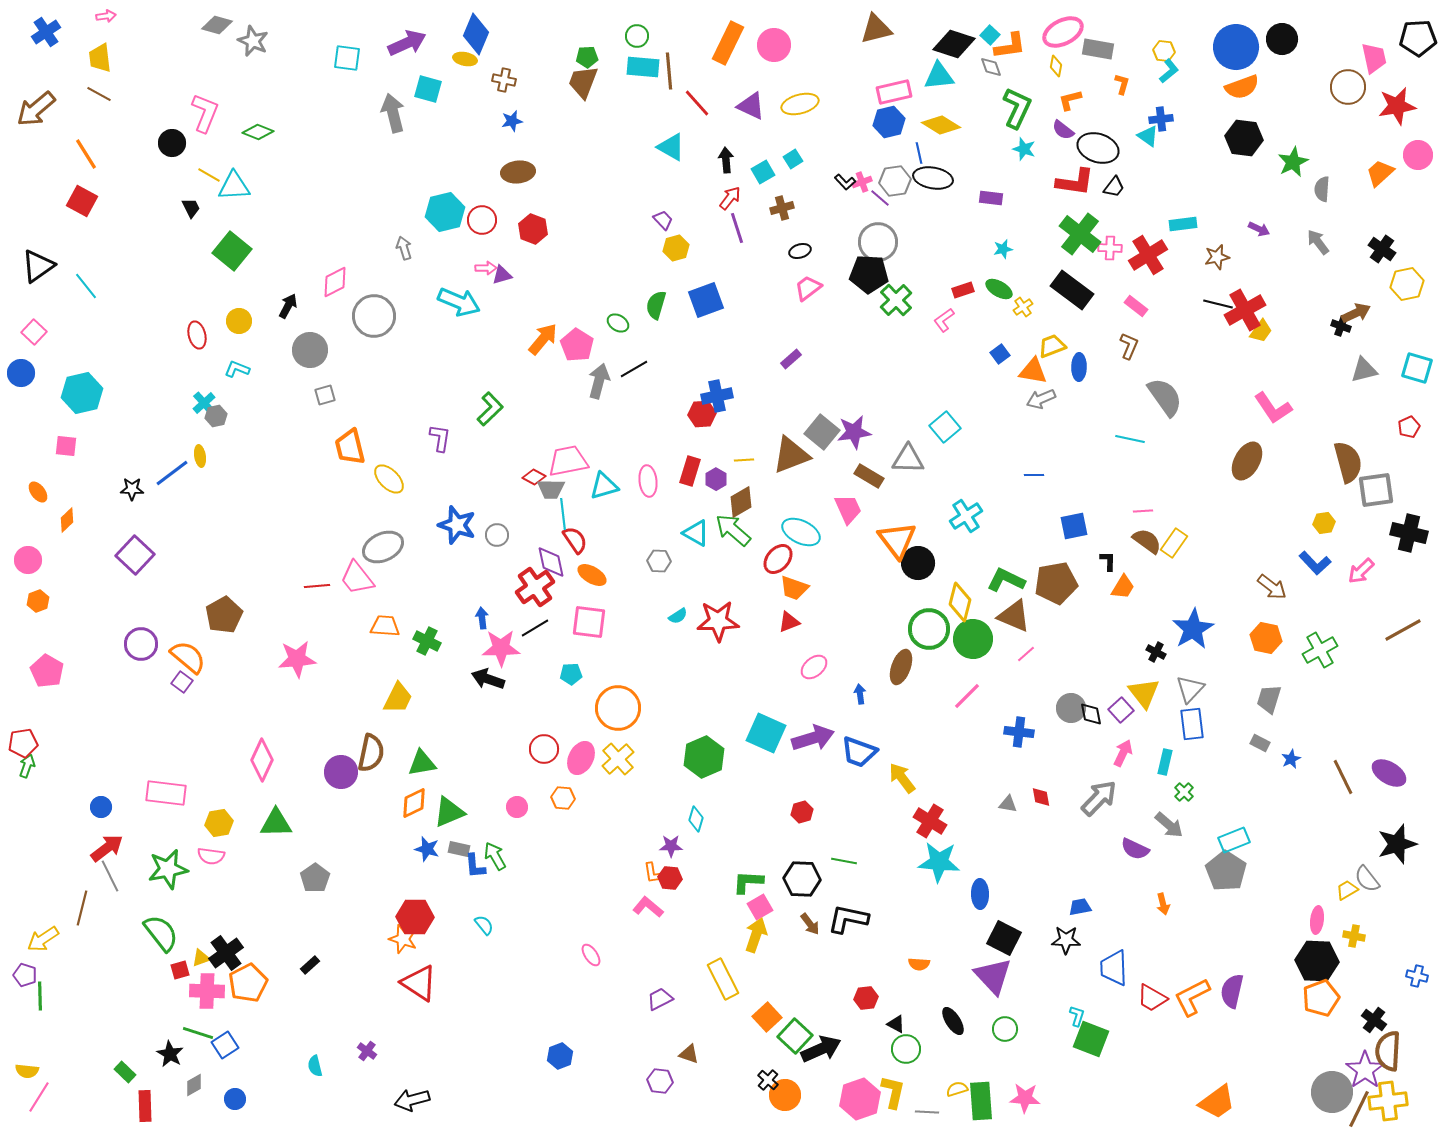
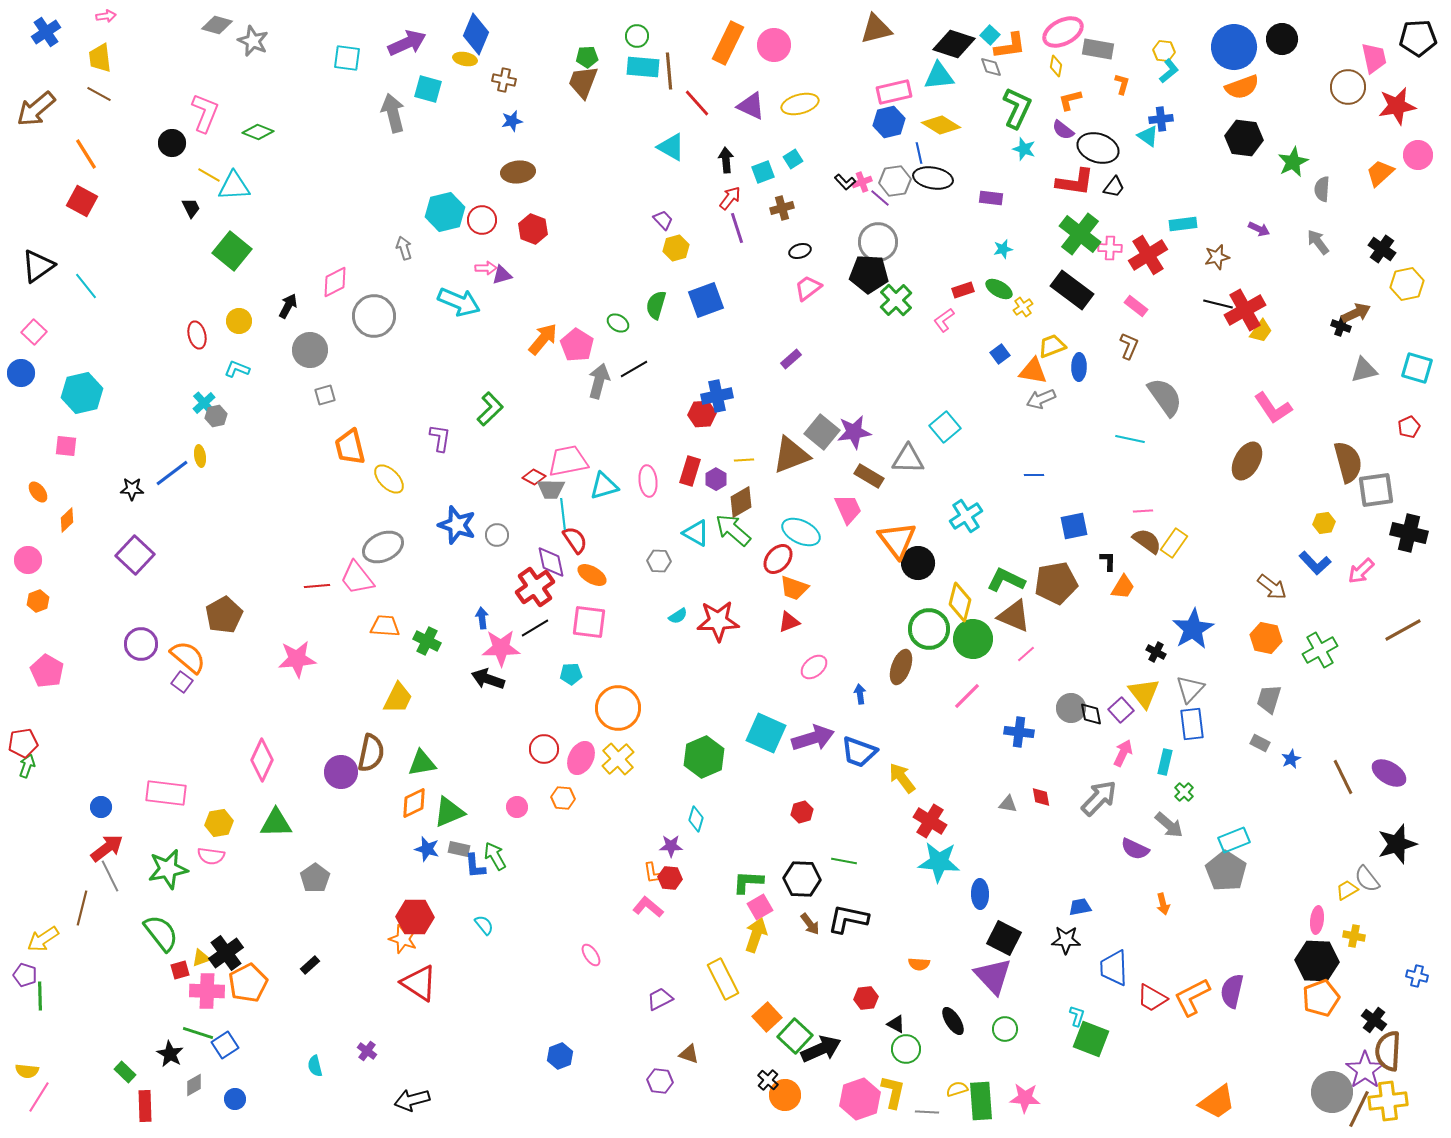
blue circle at (1236, 47): moved 2 px left
cyan square at (763, 172): rotated 10 degrees clockwise
